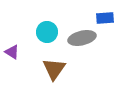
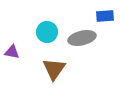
blue rectangle: moved 2 px up
purple triangle: rotated 21 degrees counterclockwise
